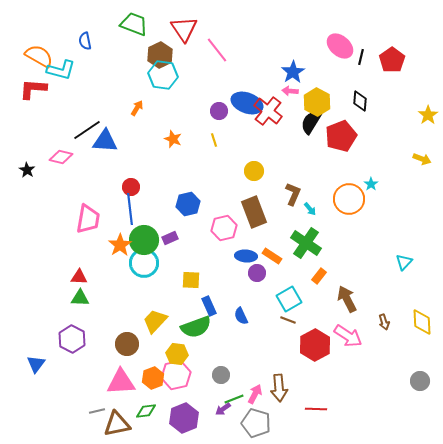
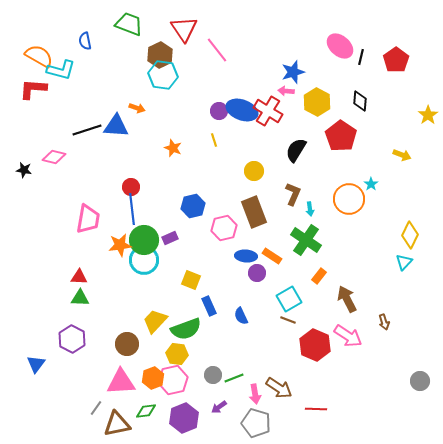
green trapezoid at (134, 24): moved 5 px left
red pentagon at (392, 60): moved 4 px right
blue star at (293, 72): rotated 15 degrees clockwise
pink arrow at (290, 91): moved 4 px left
blue ellipse at (247, 103): moved 5 px left, 7 px down
orange arrow at (137, 108): rotated 77 degrees clockwise
red cross at (268, 111): rotated 8 degrees counterclockwise
black semicircle at (311, 122): moved 15 px left, 28 px down
black line at (87, 130): rotated 16 degrees clockwise
red pentagon at (341, 136): rotated 16 degrees counterclockwise
orange star at (173, 139): moved 9 px down
blue triangle at (105, 141): moved 11 px right, 15 px up
pink diamond at (61, 157): moved 7 px left
yellow arrow at (422, 159): moved 20 px left, 4 px up
black star at (27, 170): moved 3 px left; rotated 21 degrees counterclockwise
blue hexagon at (188, 204): moved 5 px right, 2 px down
blue line at (130, 209): moved 2 px right
cyan arrow at (310, 209): rotated 32 degrees clockwise
green cross at (306, 243): moved 3 px up
orange star at (120, 245): rotated 25 degrees clockwise
cyan circle at (144, 263): moved 3 px up
yellow square at (191, 280): rotated 18 degrees clockwise
yellow diamond at (422, 322): moved 12 px left, 87 px up; rotated 28 degrees clockwise
green semicircle at (196, 327): moved 10 px left, 2 px down
red hexagon at (315, 345): rotated 8 degrees counterclockwise
pink hexagon at (176, 375): moved 3 px left, 5 px down
gray circle at (221, 375): moved 8 px left
brown arrow at (279, 388): rotated 52 degrees counterclockwise
pink arrow at (255, 394): rotated 144 degrees clockwise
green line at (234, 399): moved 21 px up
purple arrow at (223, 409): moved 4 px left, 2 px up
gray line at (97, 411): moved 1 px left, 3 px up; rotated 42 degrees counterclockwise
